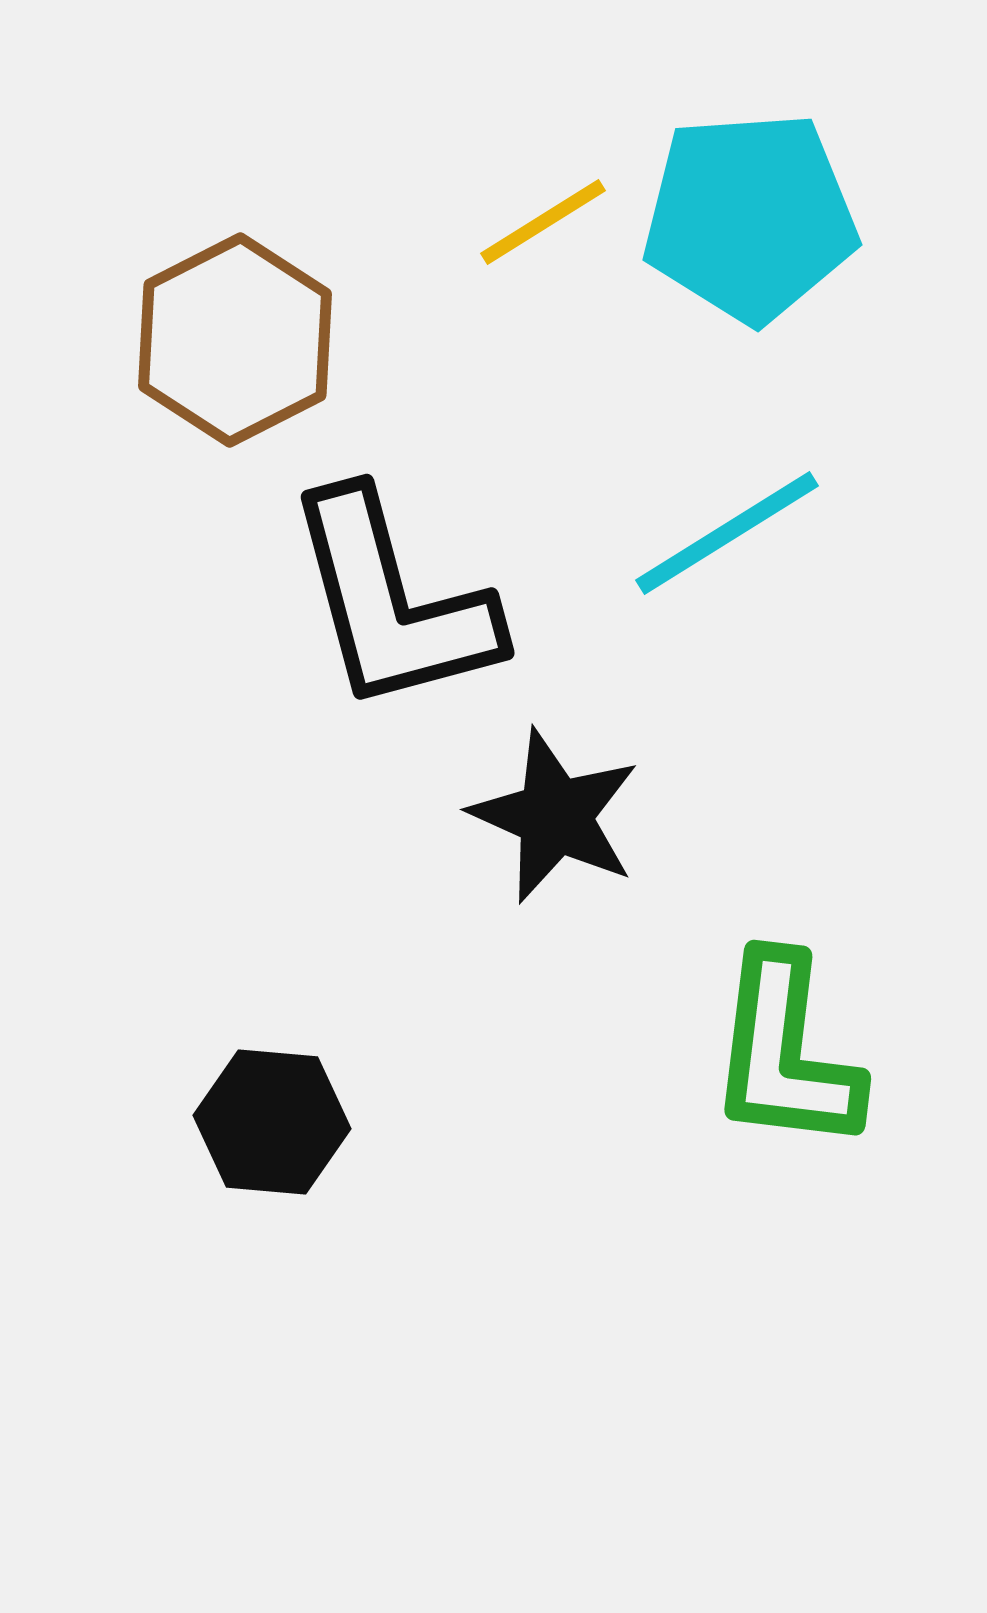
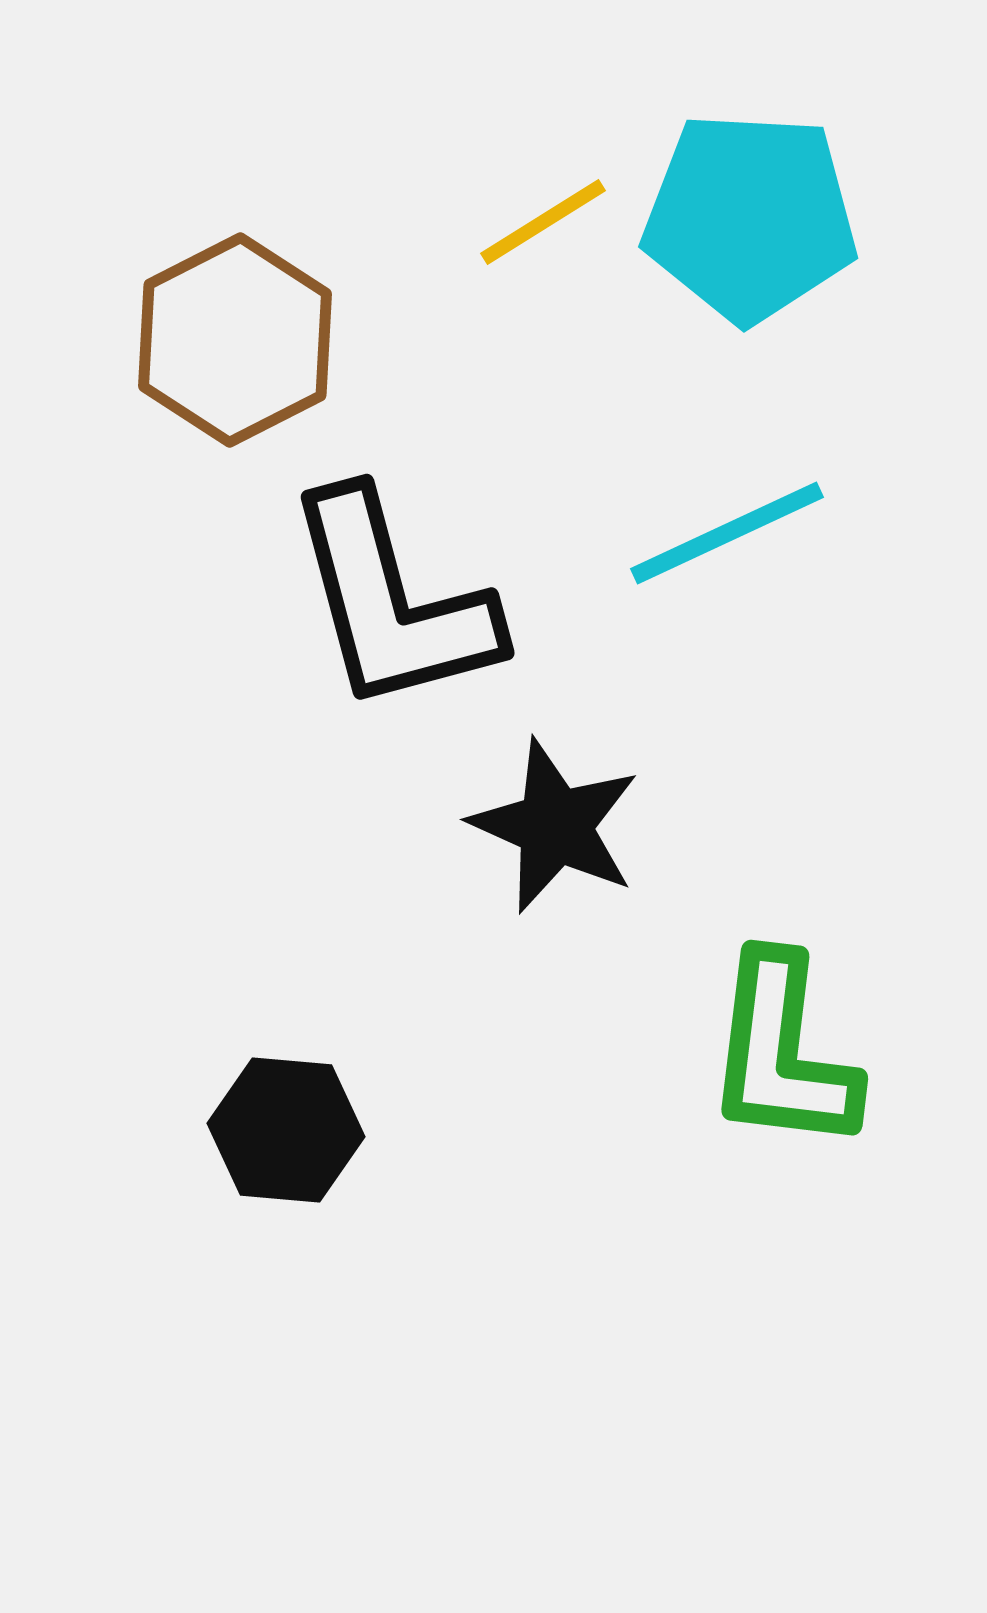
cyan pentagon: rotated 7 degrees clockwise
cyan line: rotated 7 degrees clockwise
black star: moved 10 px down
green L-shape: moved 3 px left
black hexagon: moved 14 px right, 8 px down
